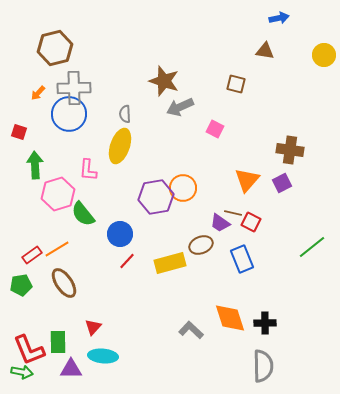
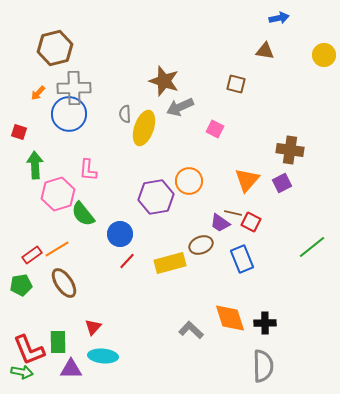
yellow ellipse at (120, 146): moved 24 px right, 18 px up
orange circle at (183, 188): moved 6 px right, 7 px up
